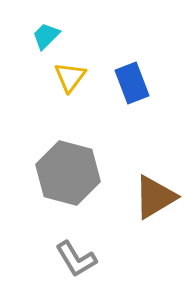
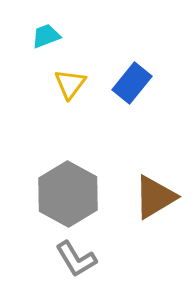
cyan trapezoid: rotated 24 degrees clockwise
yellow triangle: moved 7 px down
blue rectangle: rotated 60 degrees clockwise
gray hexagon: moved 21 px down; rotated 14 degrees clockwise
